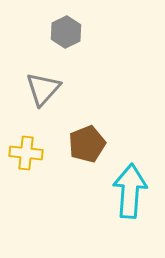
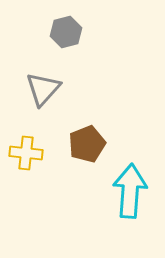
gray hexagon: rotated 12 degrees clockwise
